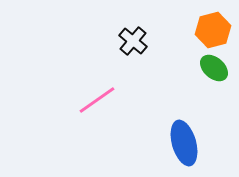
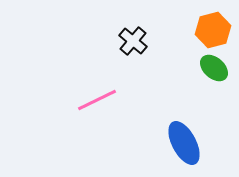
pink line: rotated 9 degrees clockwise
blue ellipse: rotated 12 degrees counterclockwise
